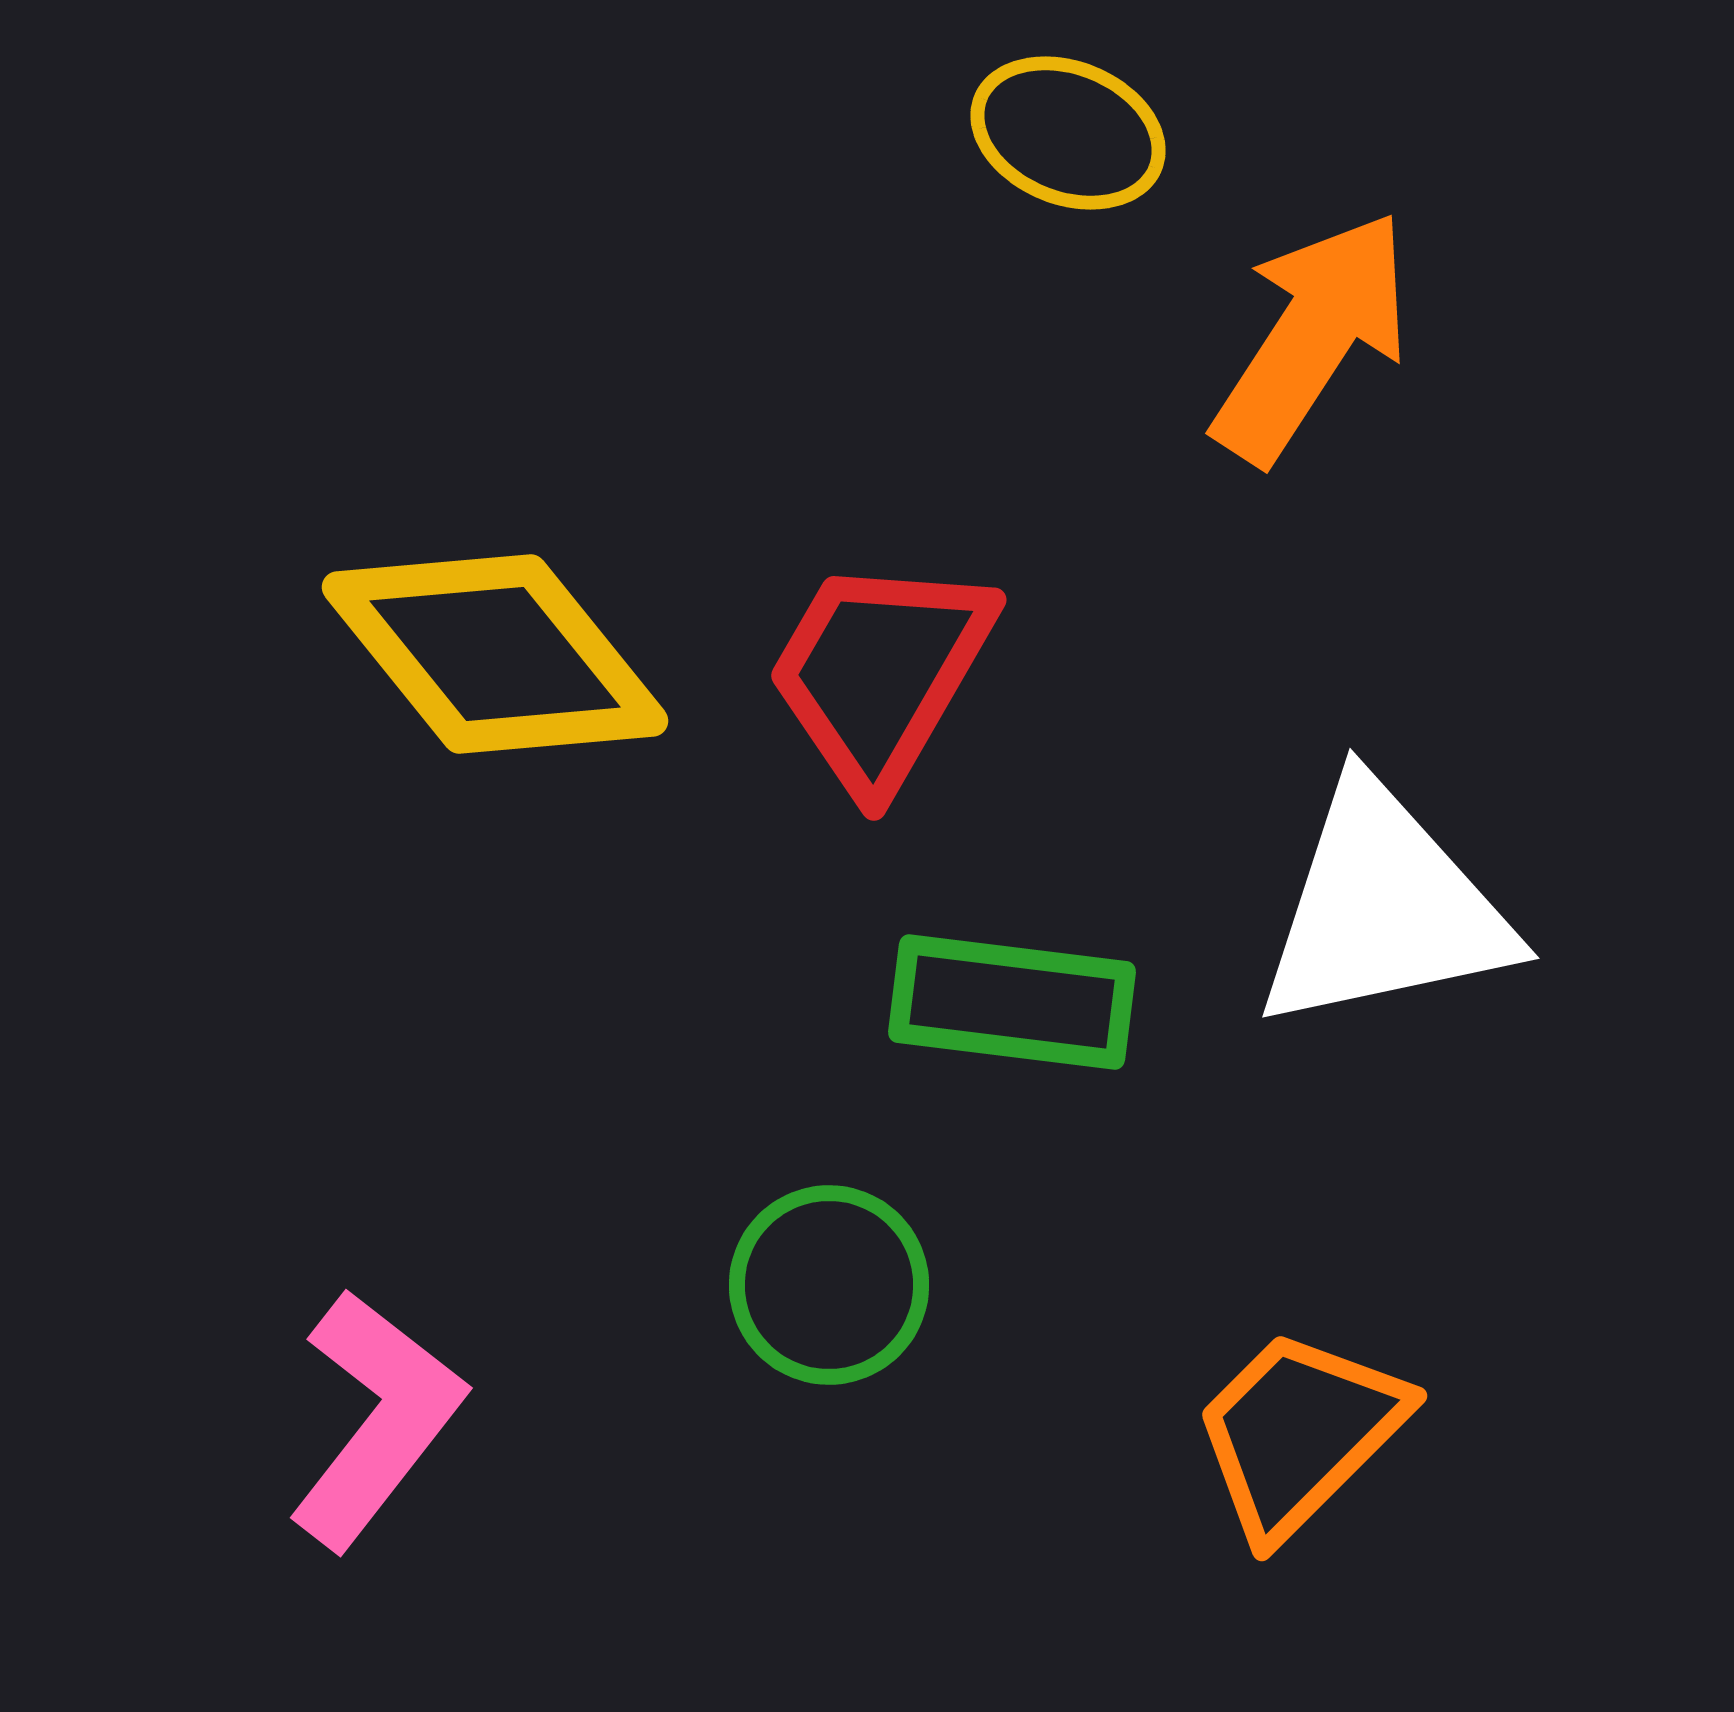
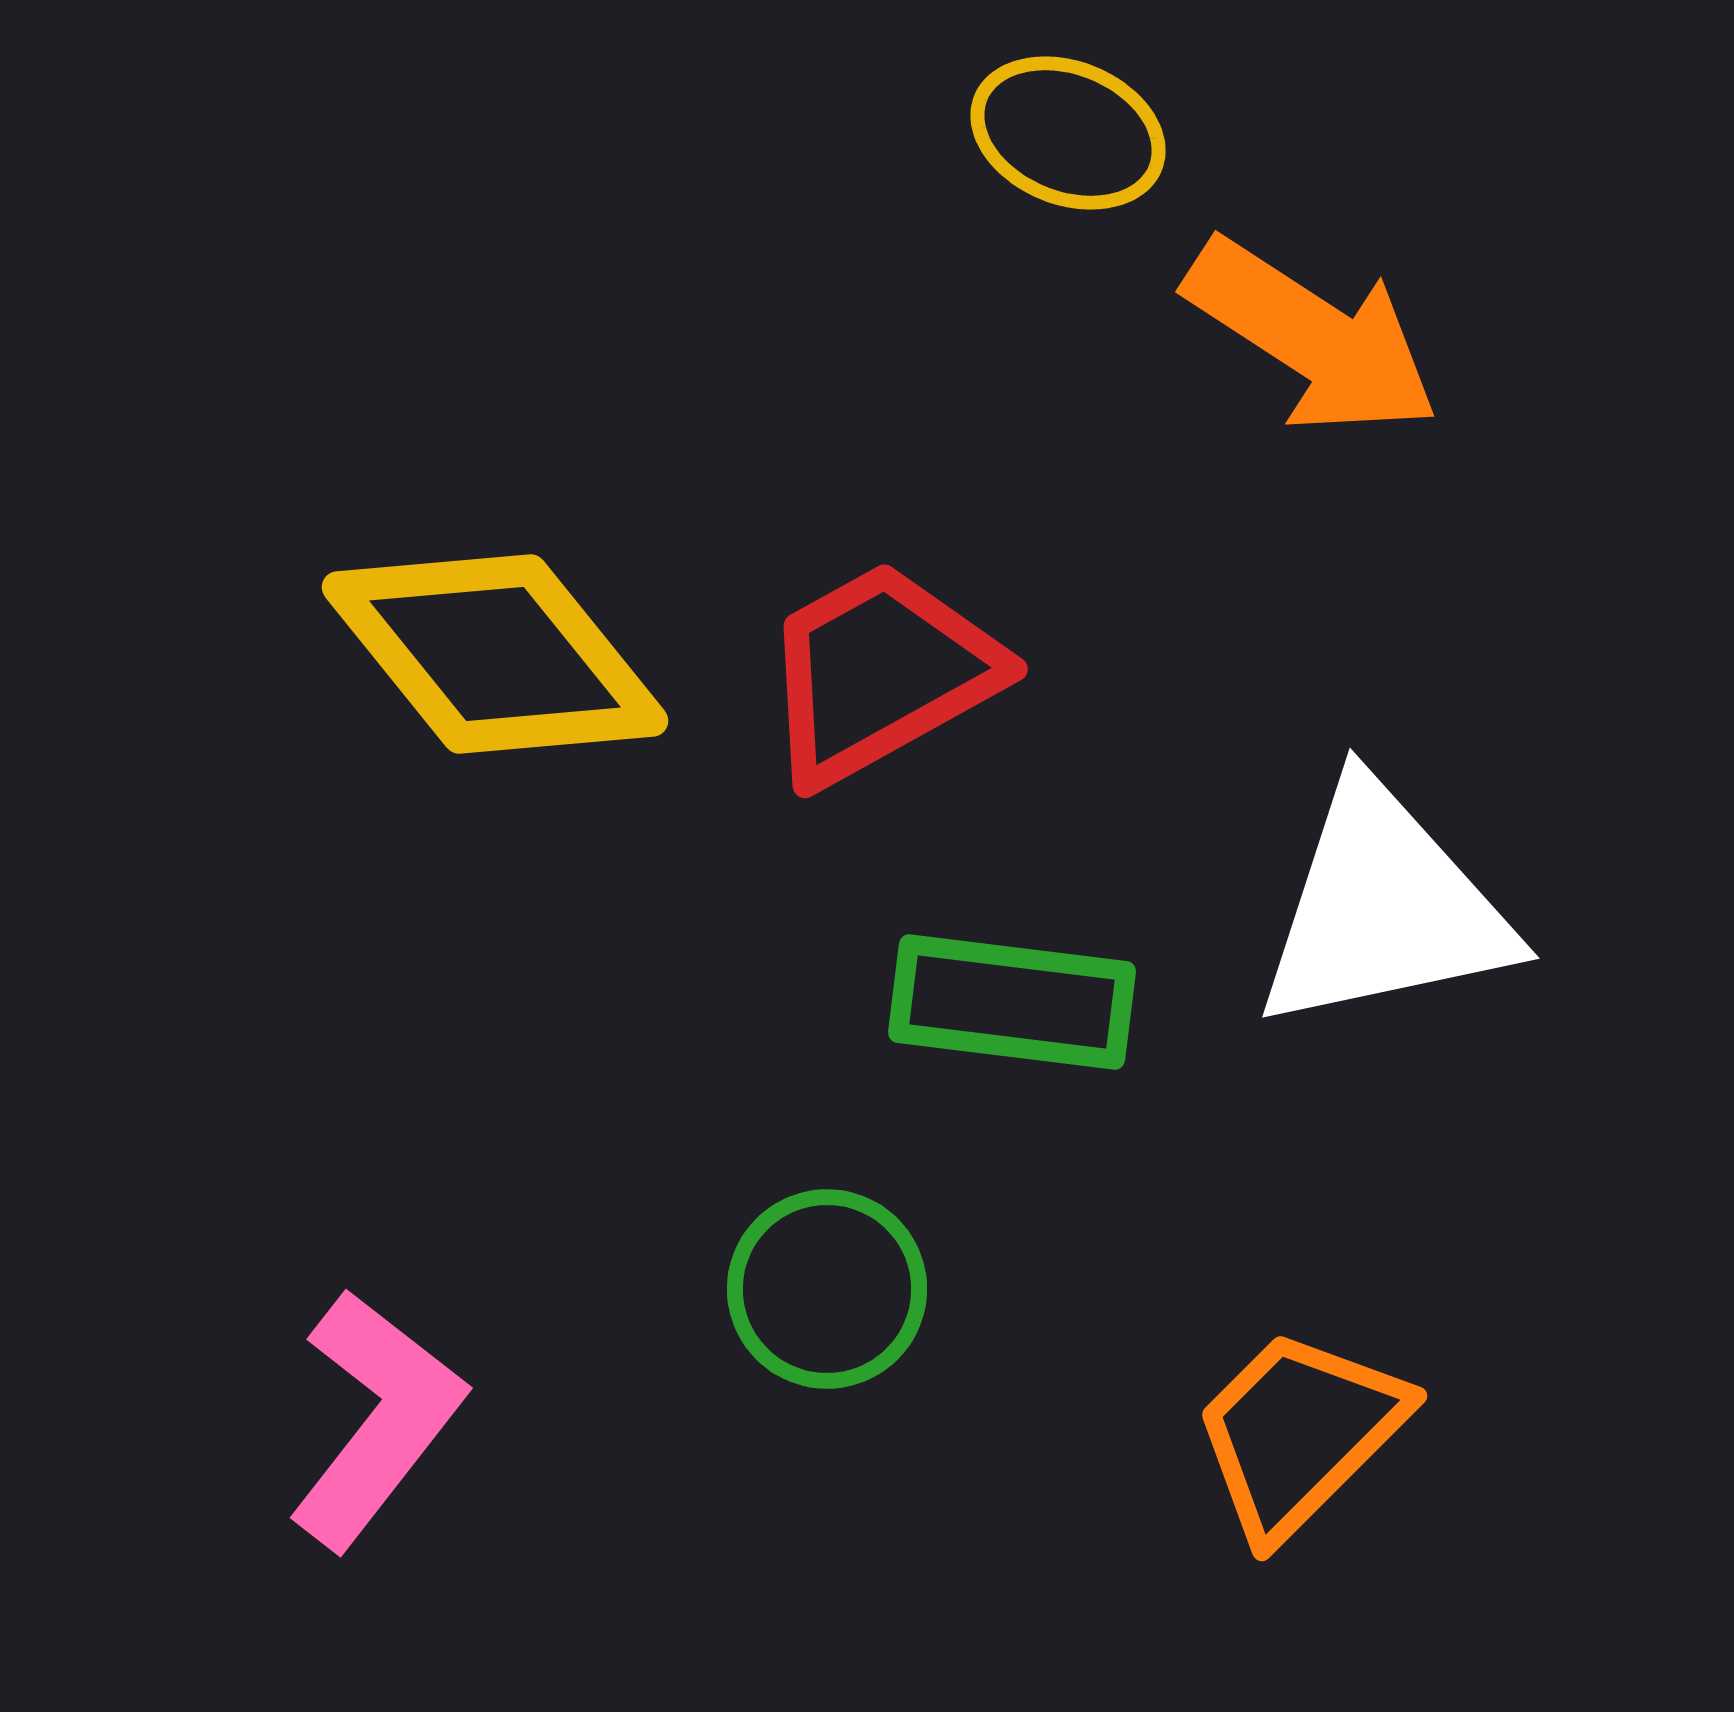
orange arrow: rotated 90 degrees clockwise
red trapezoid: rotated 31 degrees clockwise
green circle: moved 2 px left, 4 px down
